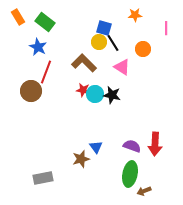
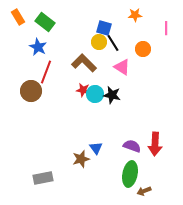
blue triangle: moved 1 px down
